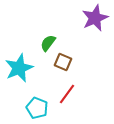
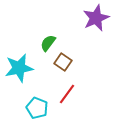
purple star: moved 1 px right
brown square: rotated 12 degrees clockwise
cyan star: rotated 12 degrees clockwise
